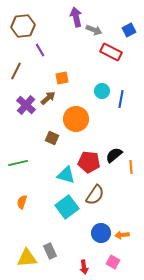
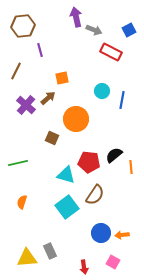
purple line: rotated 16 degrees clockwise
blue line: moved 1 px right, 1 px down
